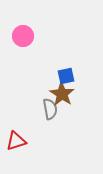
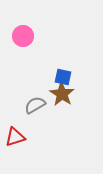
blue square: moved 3 px left, 1 px down; rotated 24 degrees clockwise
gray semicircle: moved 15 px left, 4 px up; rotated 110 degrees counterclockwise
red triangle: moved 1 px left, 4 px up
